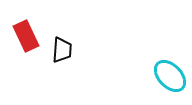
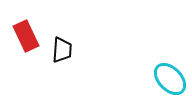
cyan ellipse: moved 3 px down
